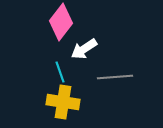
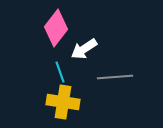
pink diamond: moved 5 px left, 6 px down
